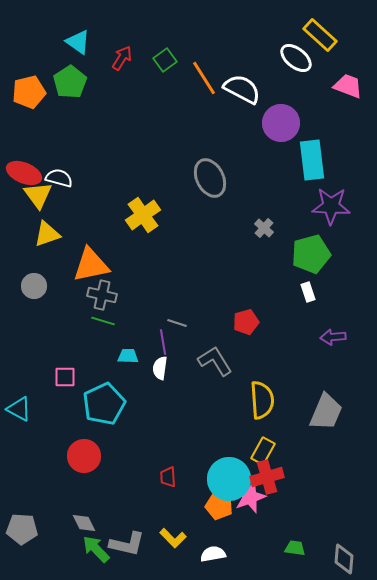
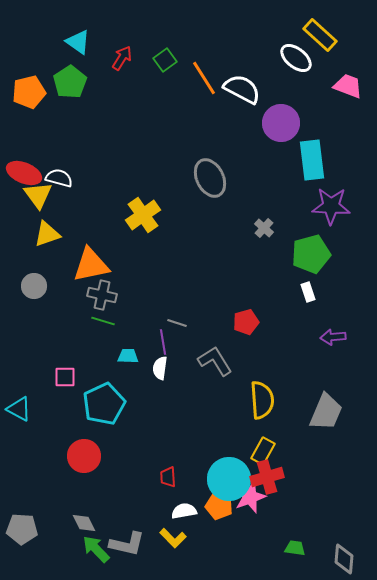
white semicircle at (213, 554): moved 29 px left, 43 px up
